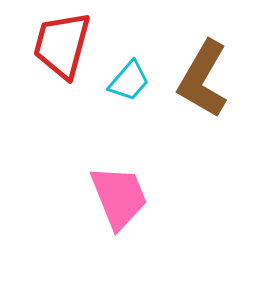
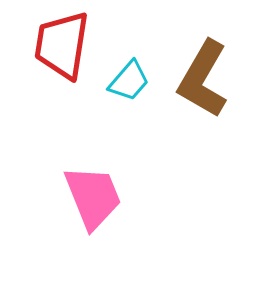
red trapezoid: rotated 6 degrees counterclockwise
pink trapezoid: moved 26 px left
